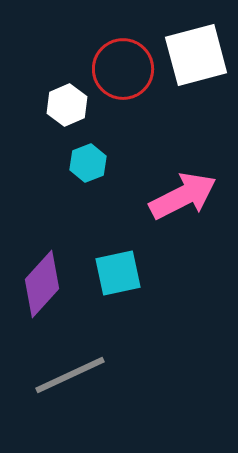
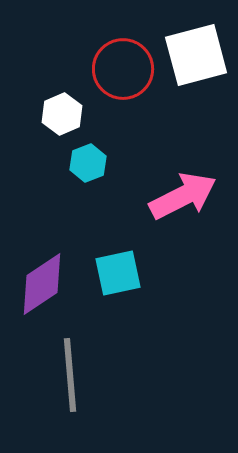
white hexagon: moved 5 px left, 9 px down
purple diamond: rotated 14 degrees clockwise
gray line: rotated 70 degrees counterclockwise
